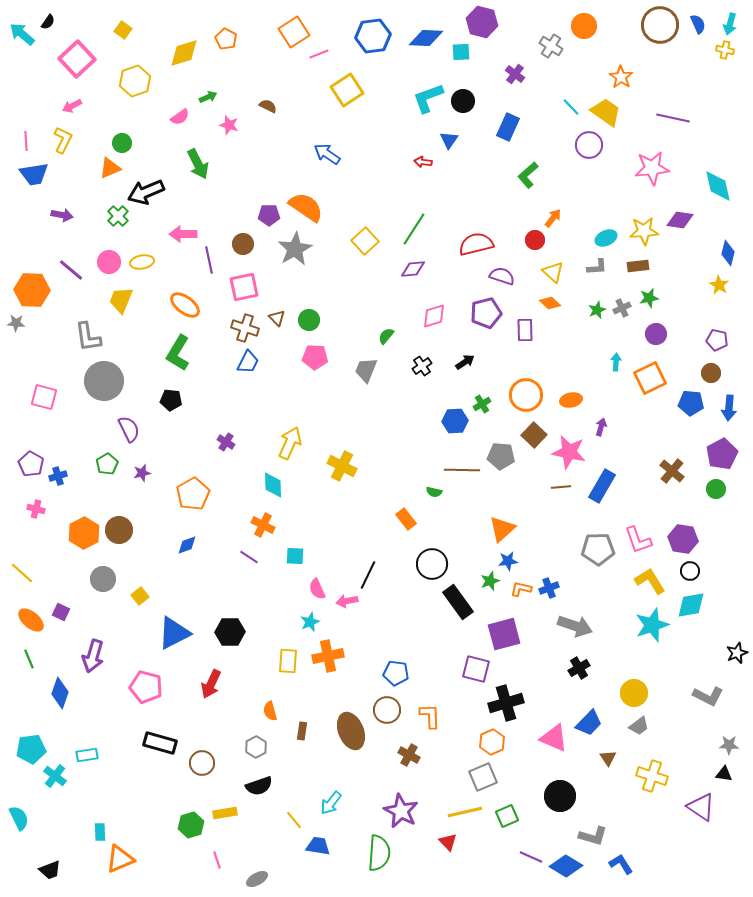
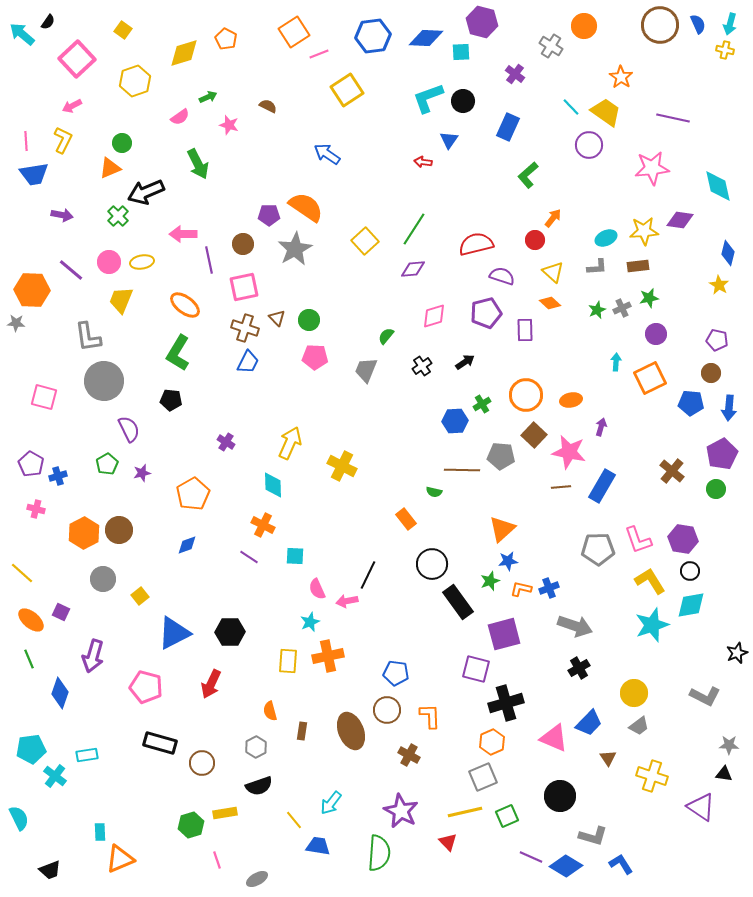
gray L-shape at (708, 696): moved 3 px left
